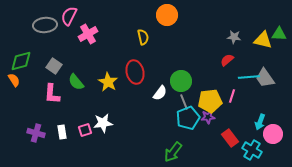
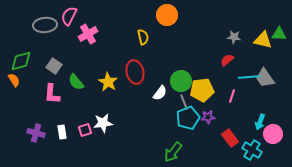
yellow pentagon: moved 8 px left, 11 px up
